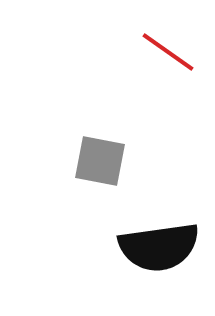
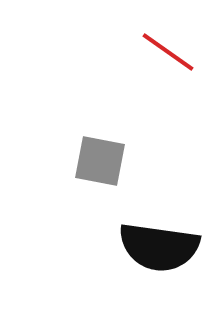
black semicircle: rotated 16 degrees clockwise
